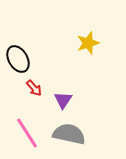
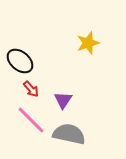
black ellipse: moved 2 px right, 2 px down; rotated 20 degrees counterclockwise
red arrow: moved 3 px left, 1 px down
pink line: moved 4 px right, 13 px up; rotated 12 degrees counterclockwise
